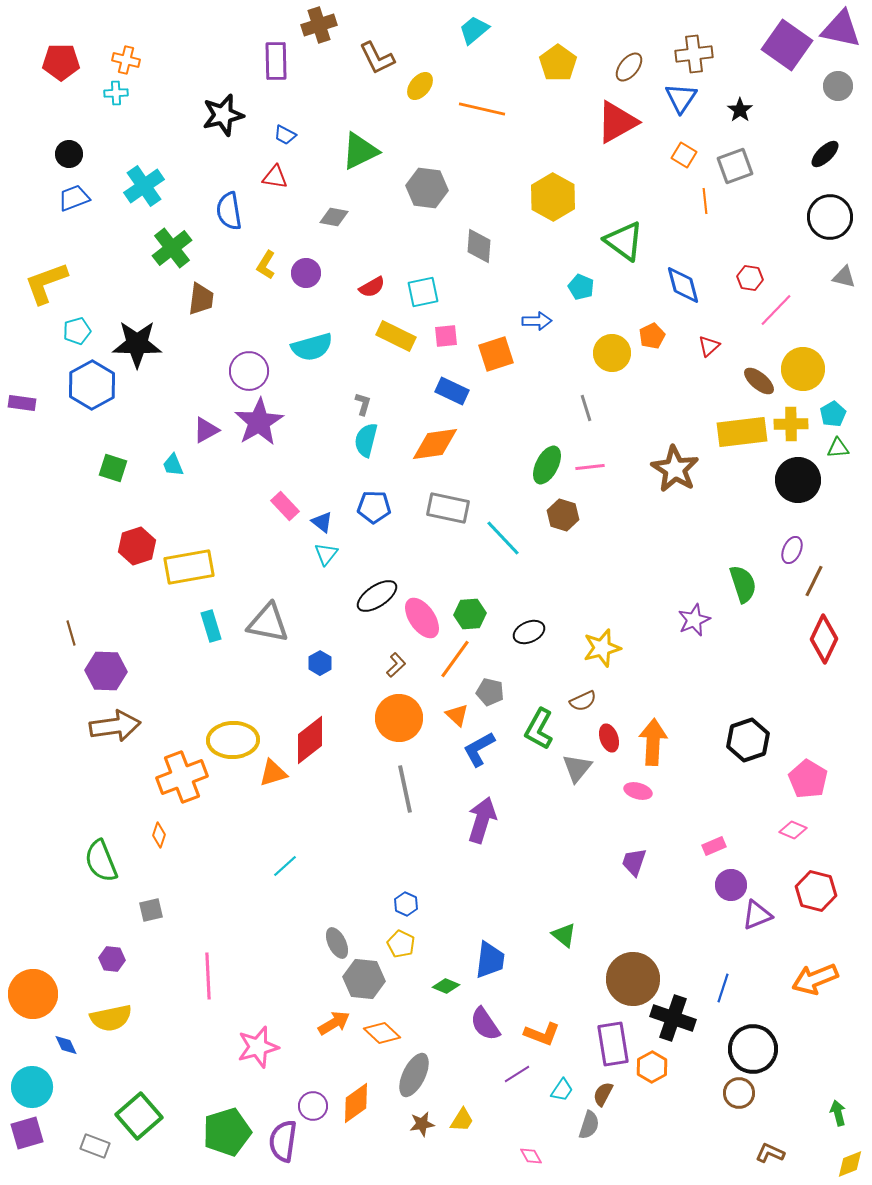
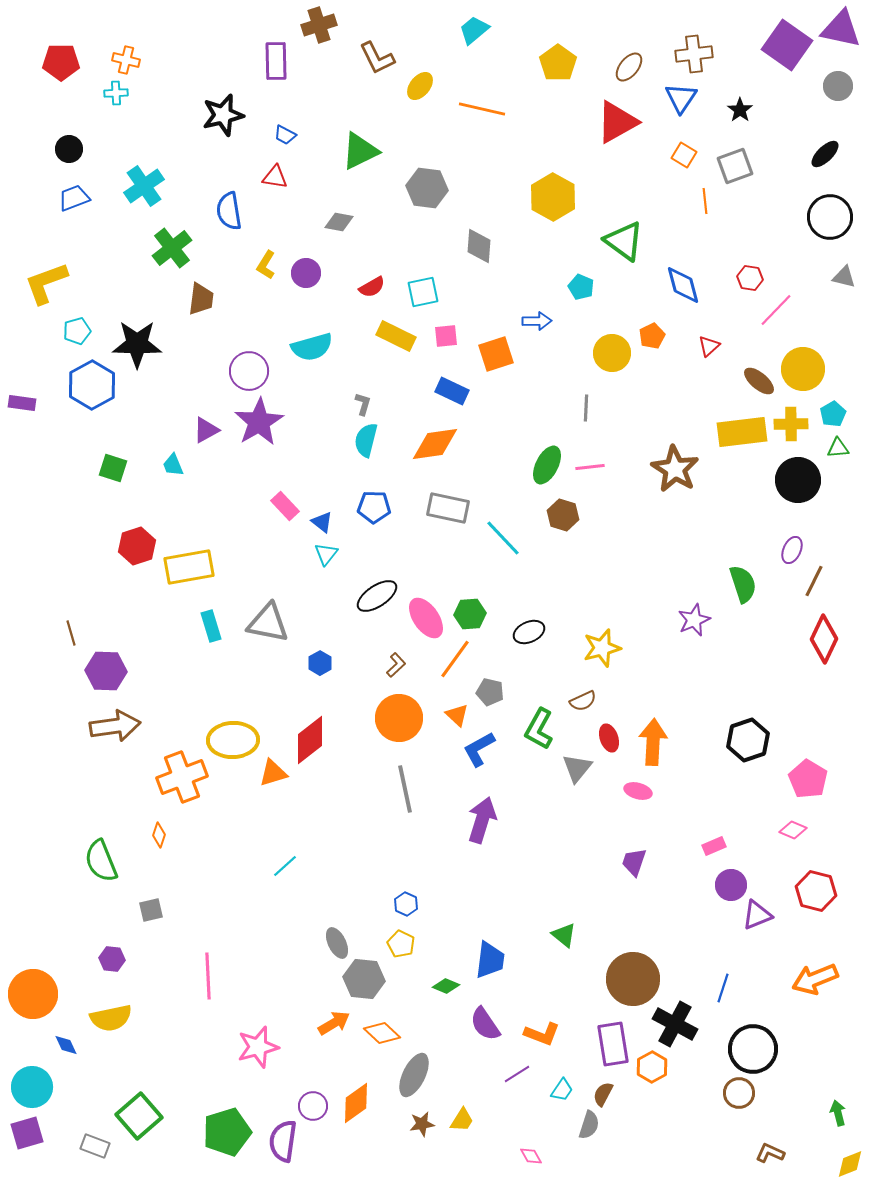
black circle at (69, 154): moved 5 px up
gray diamond at (334, 217): moved 5 px right, 5 px down
gray line at (586, 408): rotated 20 degrees clockwise
pink ellipse at (422, 618): moved 4 px right
black cross at (673, 1018): moved 2 px right, 6 px down; rotated 9 degrees clockwise
